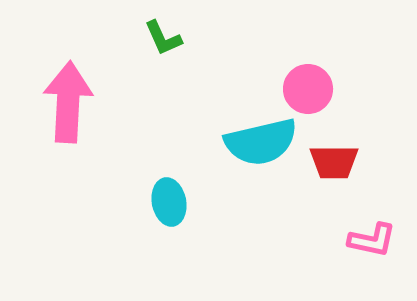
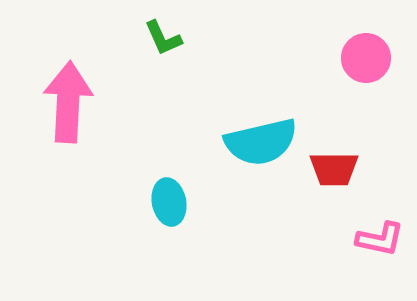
pink circle: moved 58 px right, 31 px up
red trapezoid: moved 7 px down
pink L-shape: moved 8 px right, 1 px up
